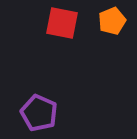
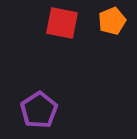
purple pentagon: moved 3 px up; rotated 15 degrees clockwise
